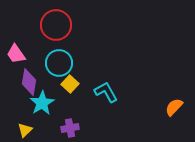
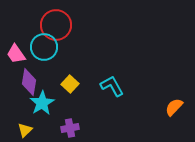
cyan circle: moved 15 px left, 16 px up
cyan L-shape: moved 6 px right, 6 px up
